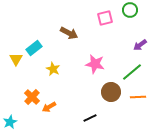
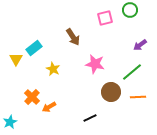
brown arrow: moved 4 px right, 4 px down; rotated 30 degrees clockwise
